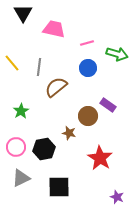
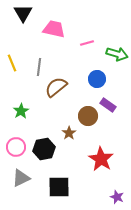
yellow line: rotated 18 degrees clockwise
blue circle: moved 9 px right, 11 px down
brown star: rotated 24 degrees clockwise
red star: moved 1 px right, 1 px down
